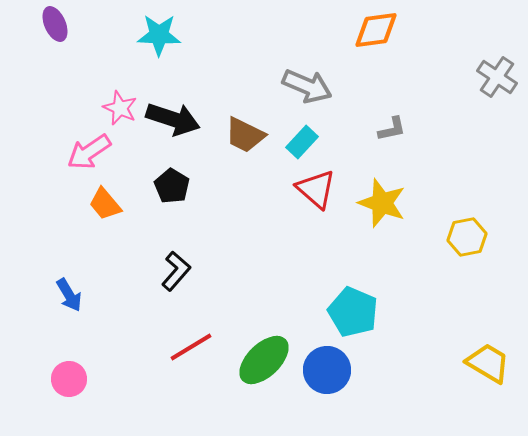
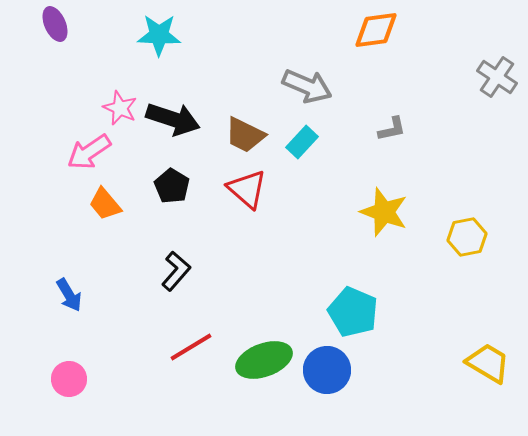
red triangle: moved 69 px left
yellow star: moved 2 px right, 9 px down
green ellipse: rotated 24 degrees clockwise
